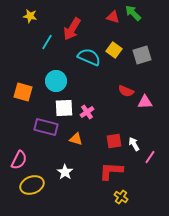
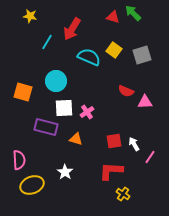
pink semicircle: rotated 30 degrees counterclockwise
yellow cross: moved 2 px right, 3 px up
